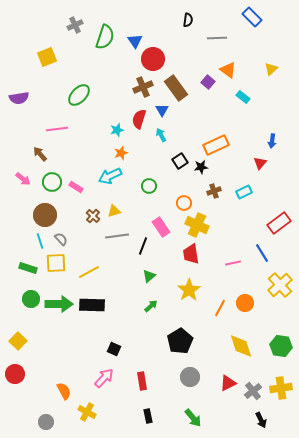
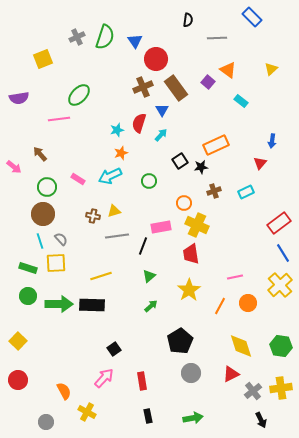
gray cross at (75, 25): moved 2 px right, 12 px down
yellow square at (47, 57): moved 4 px left, 2 px down
red circle at (153, 59): moved 3 px right
cyan rectangle at (243, 97): moved 2 px left, 4 px down
red semicircle at (139, 119): moved 4 px down
pink line at (57, 129): moved 2 px right, 10 px up
cyan arrow at (161, 135): rotated 72 degrees clockwise
pink arrow at (23, 179): moved 9 px left, 12 px up
green circle at (52, 182): moved 5 px left, 5 px down
green circle at (149, 186): moved 5 px up
pink rectangle at (76, 187): moved 2 px right, 8 px up
cyan rectangle at (244, 192): moved 2 px right
brown circle at (45, 215): moved 2 px left, 1 px up
brown cross at (93, 216): rotated 32 degrees counterclockwise
pink rectangle at (161, 227): rotated 66 degrees counterclockwise
blue line at (262, 253): moved 21 px right
pink line at (233, 263): moved 2 px right, 14 px down
yellow line at (89, 272): moved 12 px right, 4 px down; rotated 10 degrees clockwise
green circle at (31, 299): moved 3 px left, 3 px up
orange circle at (245, 303): moved 3 px right
orange line at (220, 308): moved 2 px up
black square at (114, 349): rotated 32 degrees clockwise
red circle at (15, 374): moved 3 px right, 6 px down
gray circle at (190, 377): moved 1 px right, 4 px up
red triangle at (228, 383): moved 3 px right, 9 px up
green arrow at (193, 418): rotated 60 degrees counterclockwise
